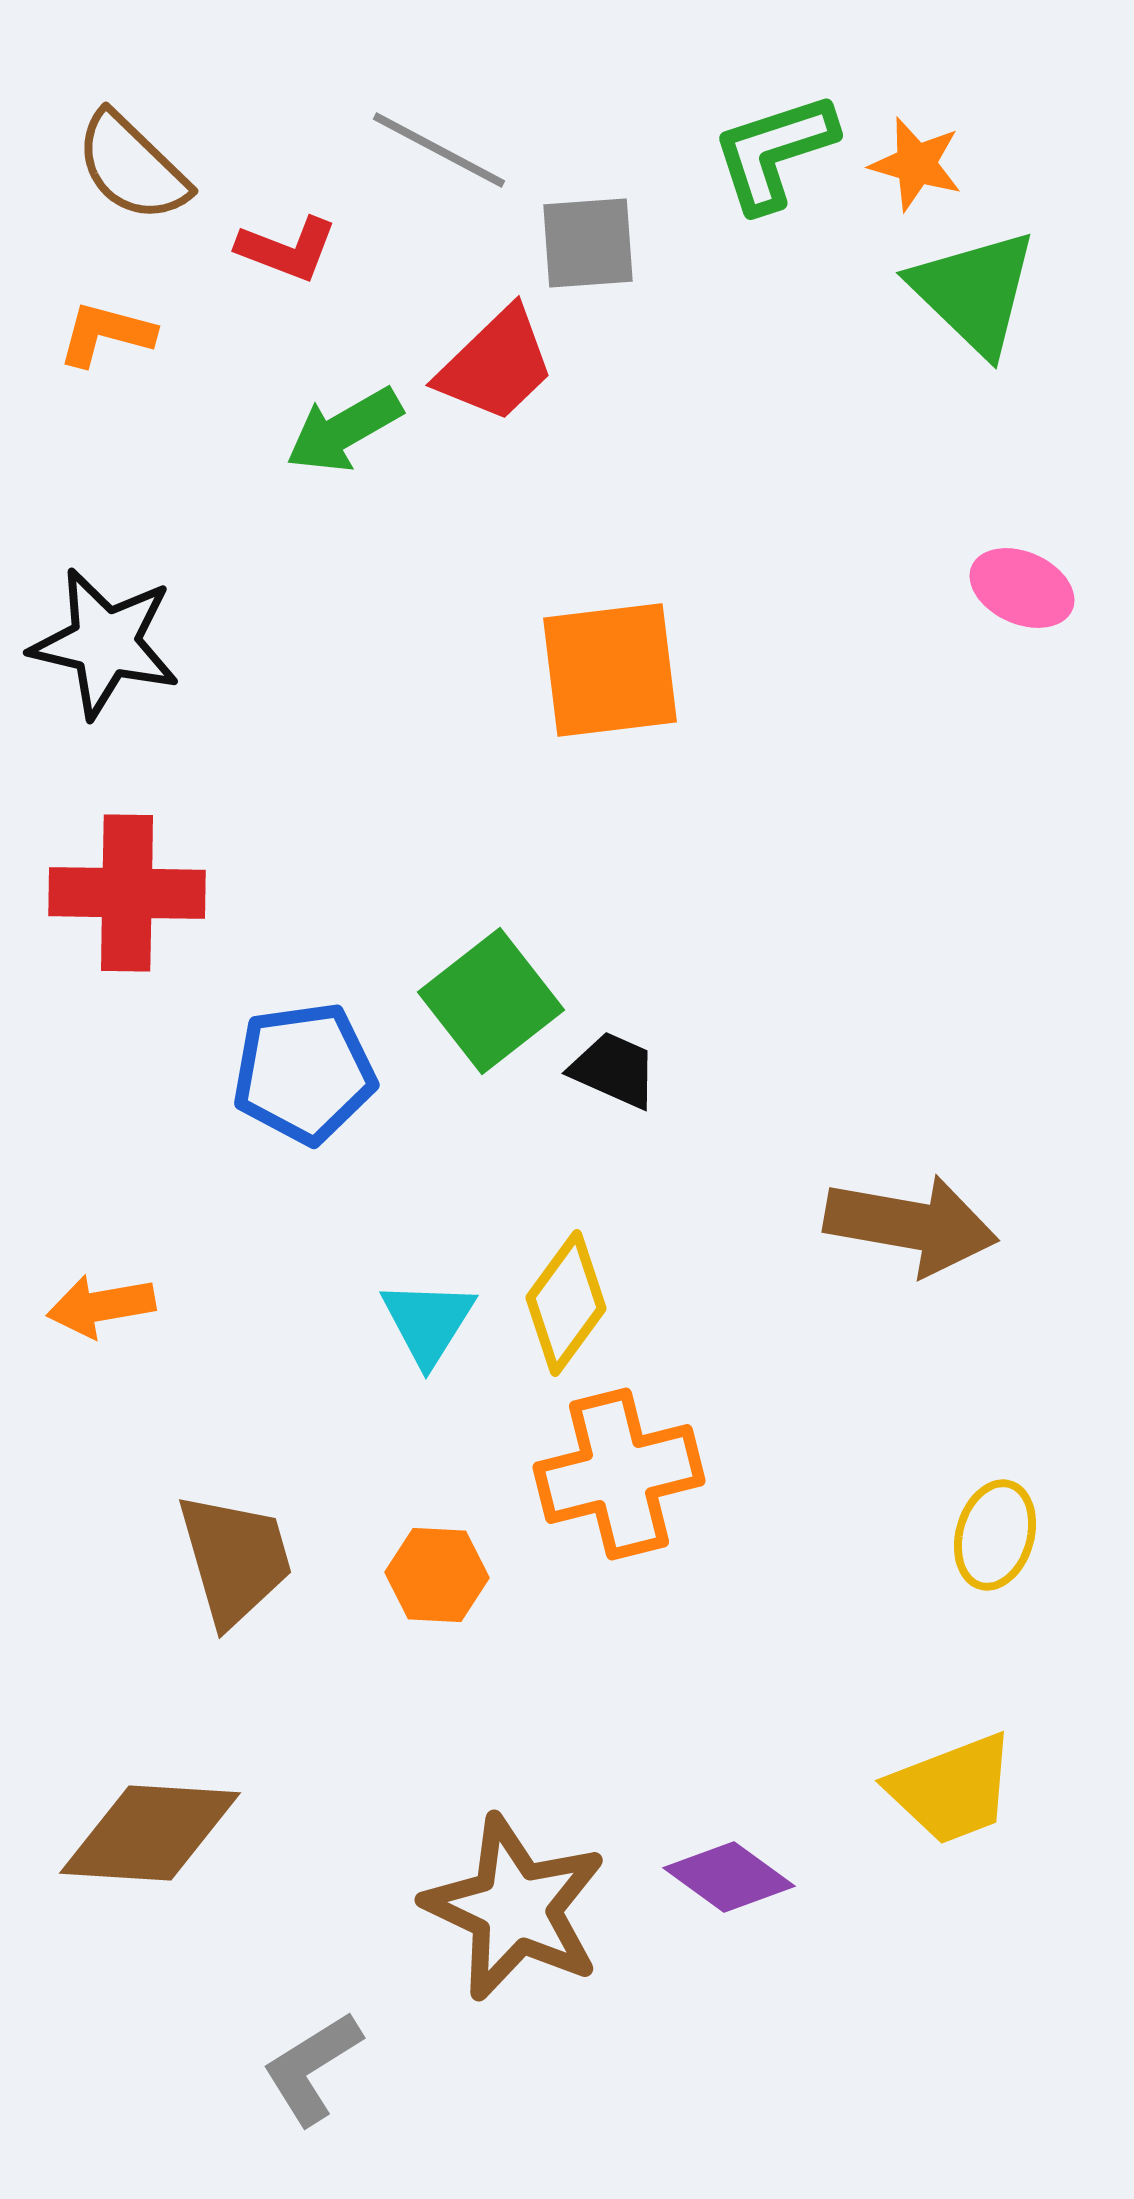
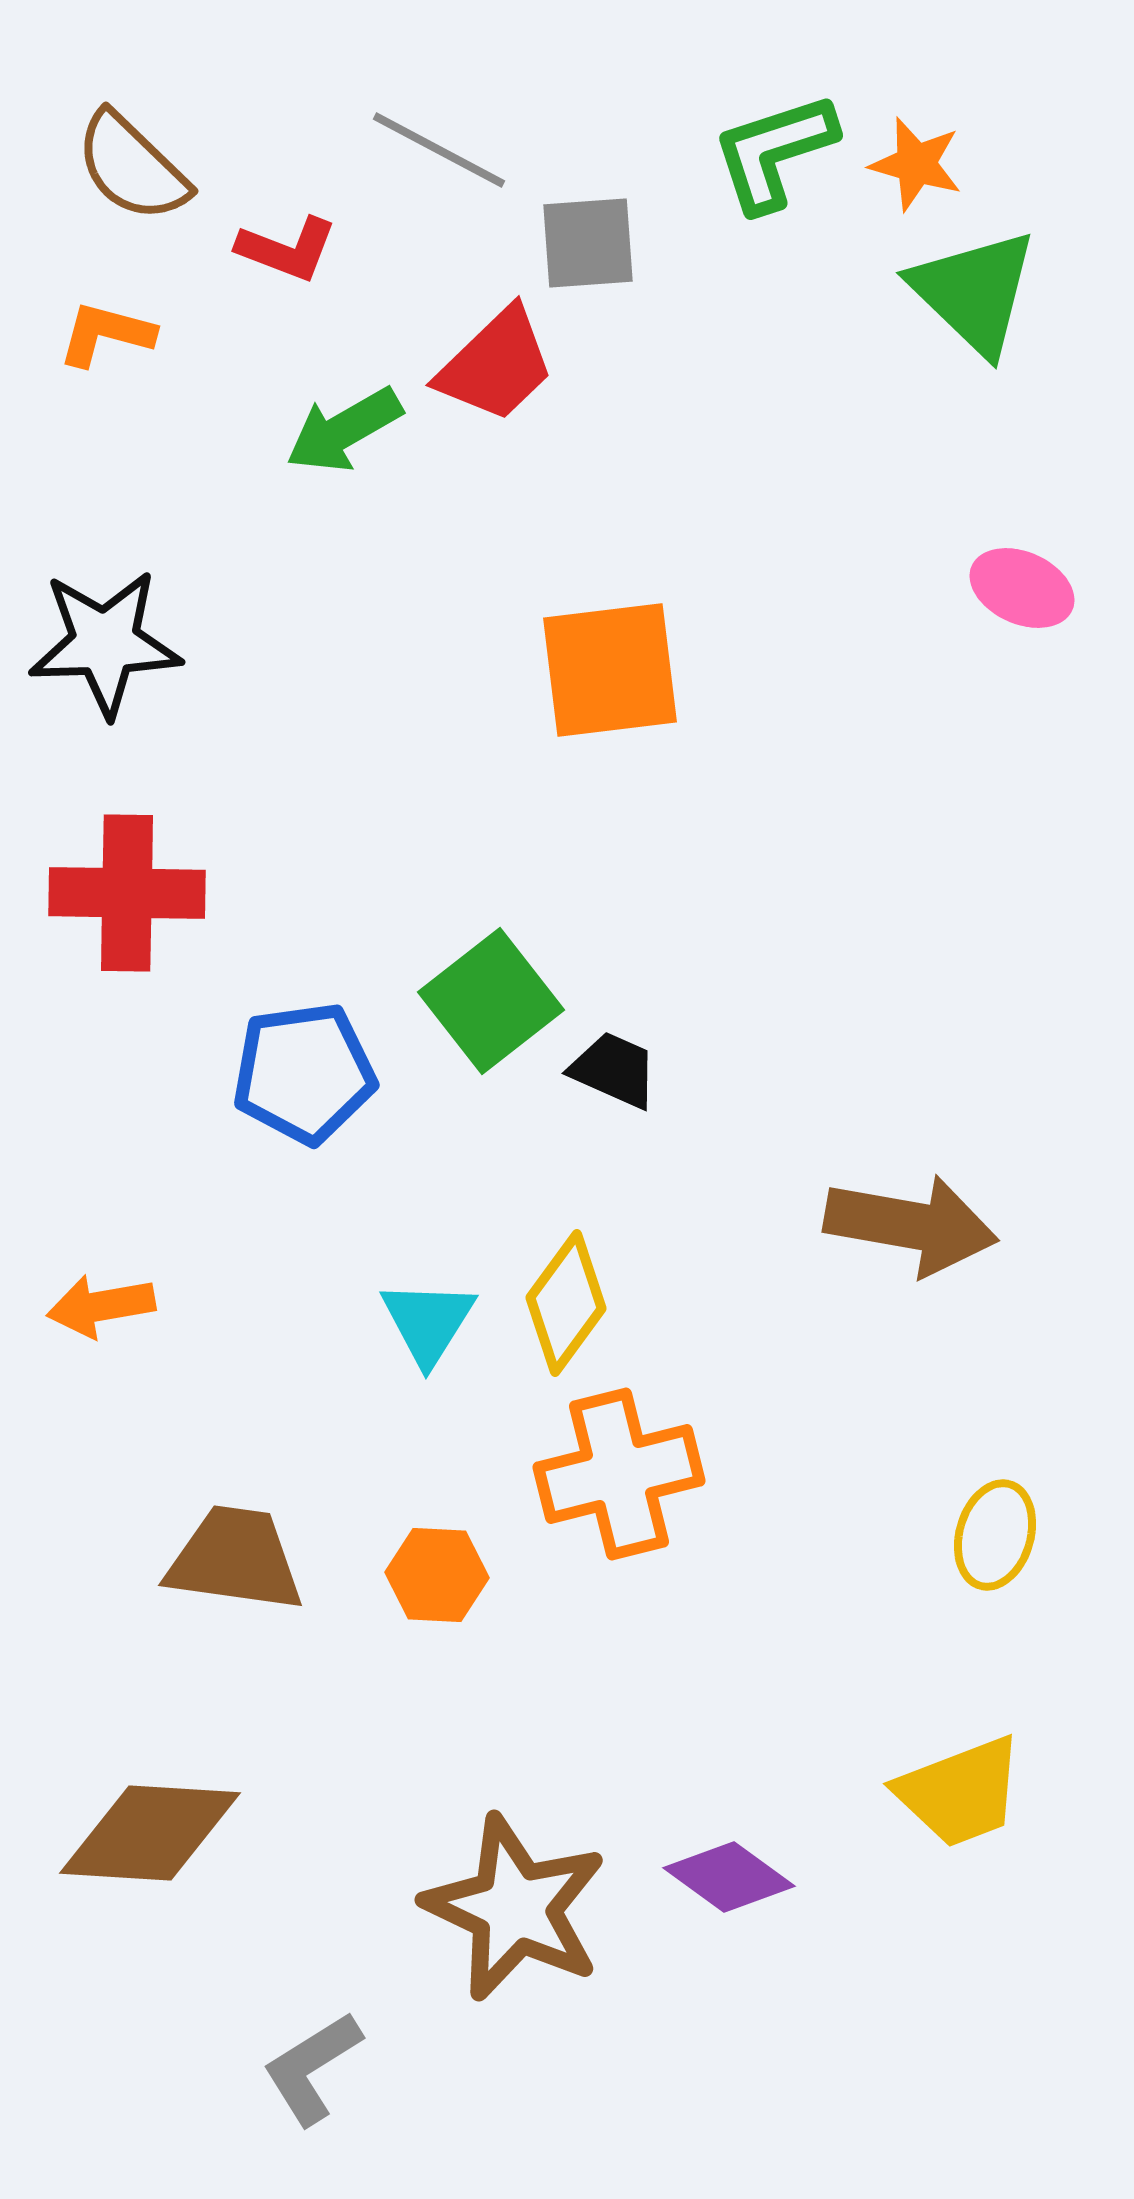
black star: rotated 15 degrees counterclockwise
brown trapezoid: rotated 66 degrees counterclockwise
yellow trapezoid: moved 8 px right, 3 px down
